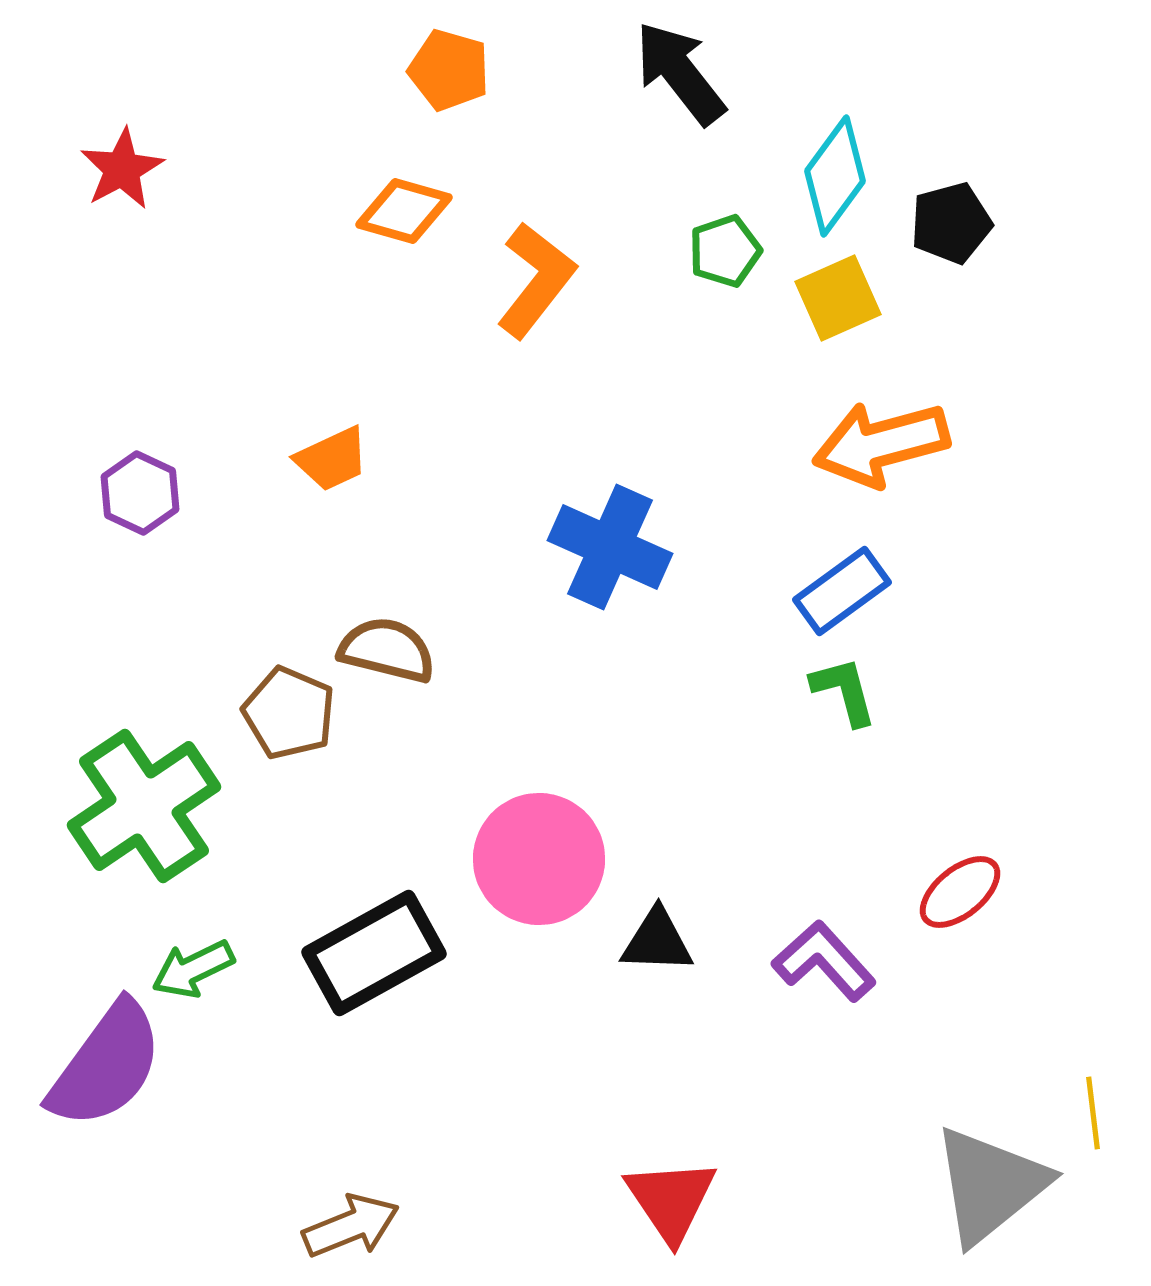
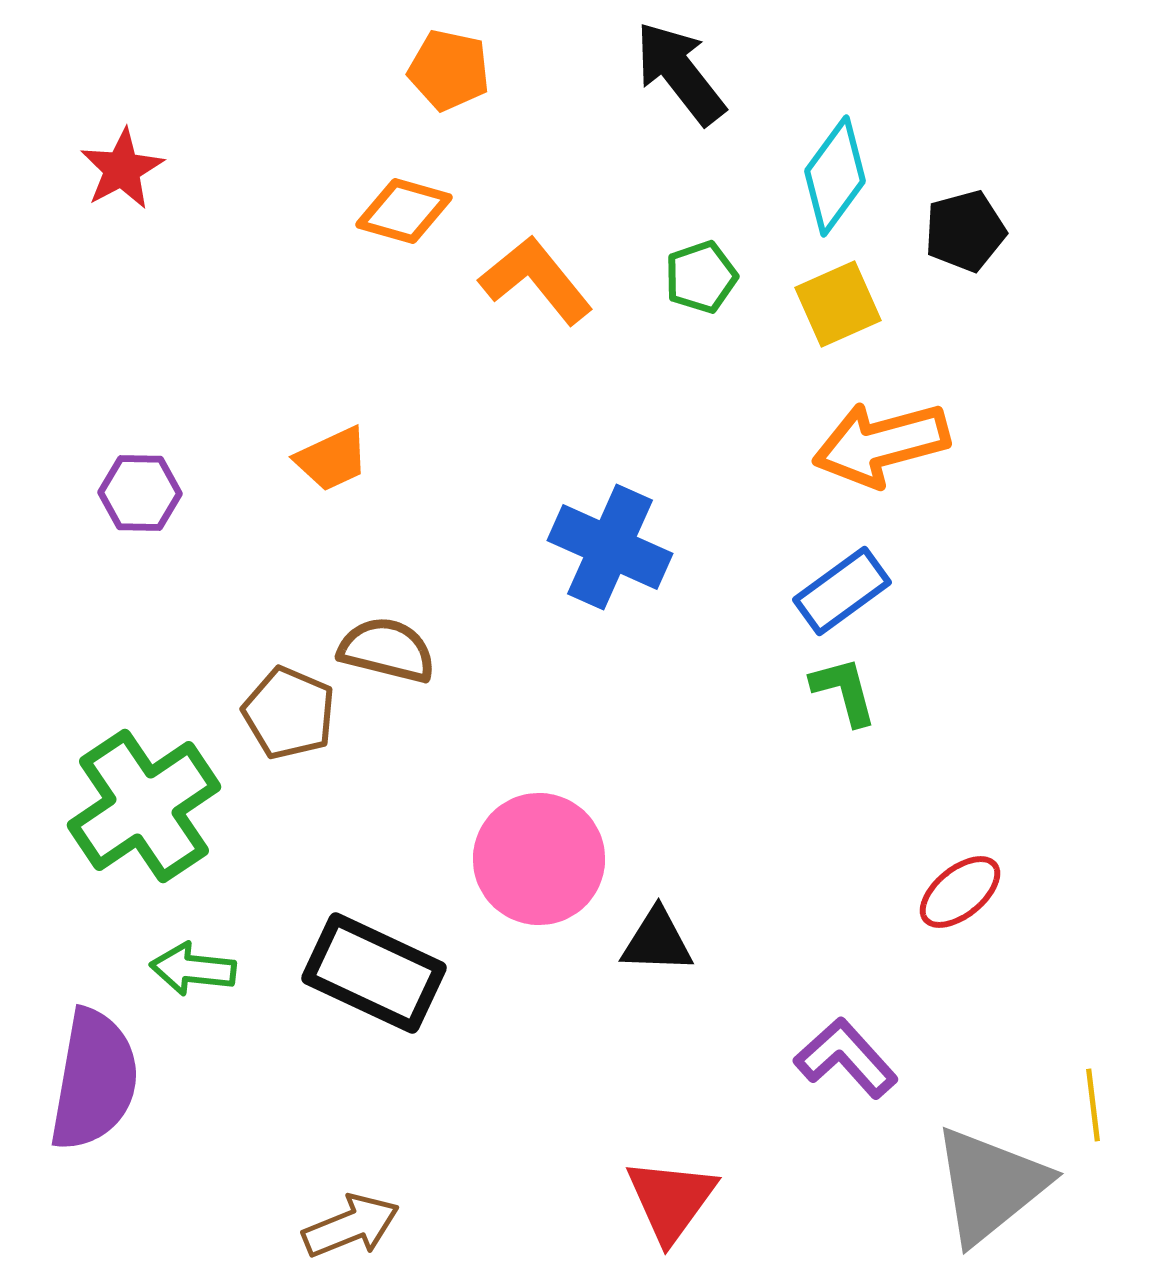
orange pentagon: rotated 4 degrees counterclockwise
black pentagon: moved 14 px right, 8 px down
green pentagon: moved 24 px left, 26 px down
orange L-shape: rotated 77 degrees counterclockwise
yellow square: moved 6 px down
purple hexagon: rotated 24 degrees counterclockwise
black rectangle: moved 20 px down; rotated 54 degrees clockwise
purple L-shape: moved 22 px right, 97 px down
green arrow: rotated 32 degrees clockwise
purple semicircle: moved 12 px left, 15 px down; rotated 26 degrees counterclockwise
yellow line: moved 8 px up
red triangle: rotated 10 degrees clockwise
